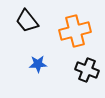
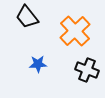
black trapezoid: moved 4 px up
orange cross: rotated 28 degrees counterclockwise
